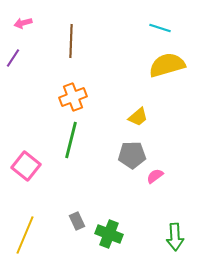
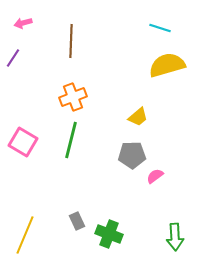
pink square: moved 3 px left, 24 px up; rotated 8 degrees counterclockwise
